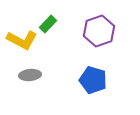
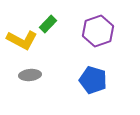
purple hexagon: moved 1 px left
